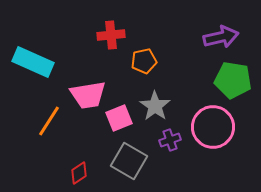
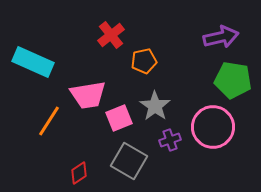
red cross: rotated 32 degrees counterclockwise
